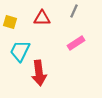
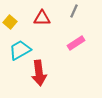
yellow square: rotated 24 degrees clockwise
cyan trapezoid: moved 1 px up; rotated 35 degrees clockwise
